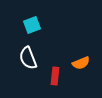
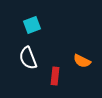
orange semicircle: moved 1 px right, 2 px up; rotated 48 degrees clockwise
